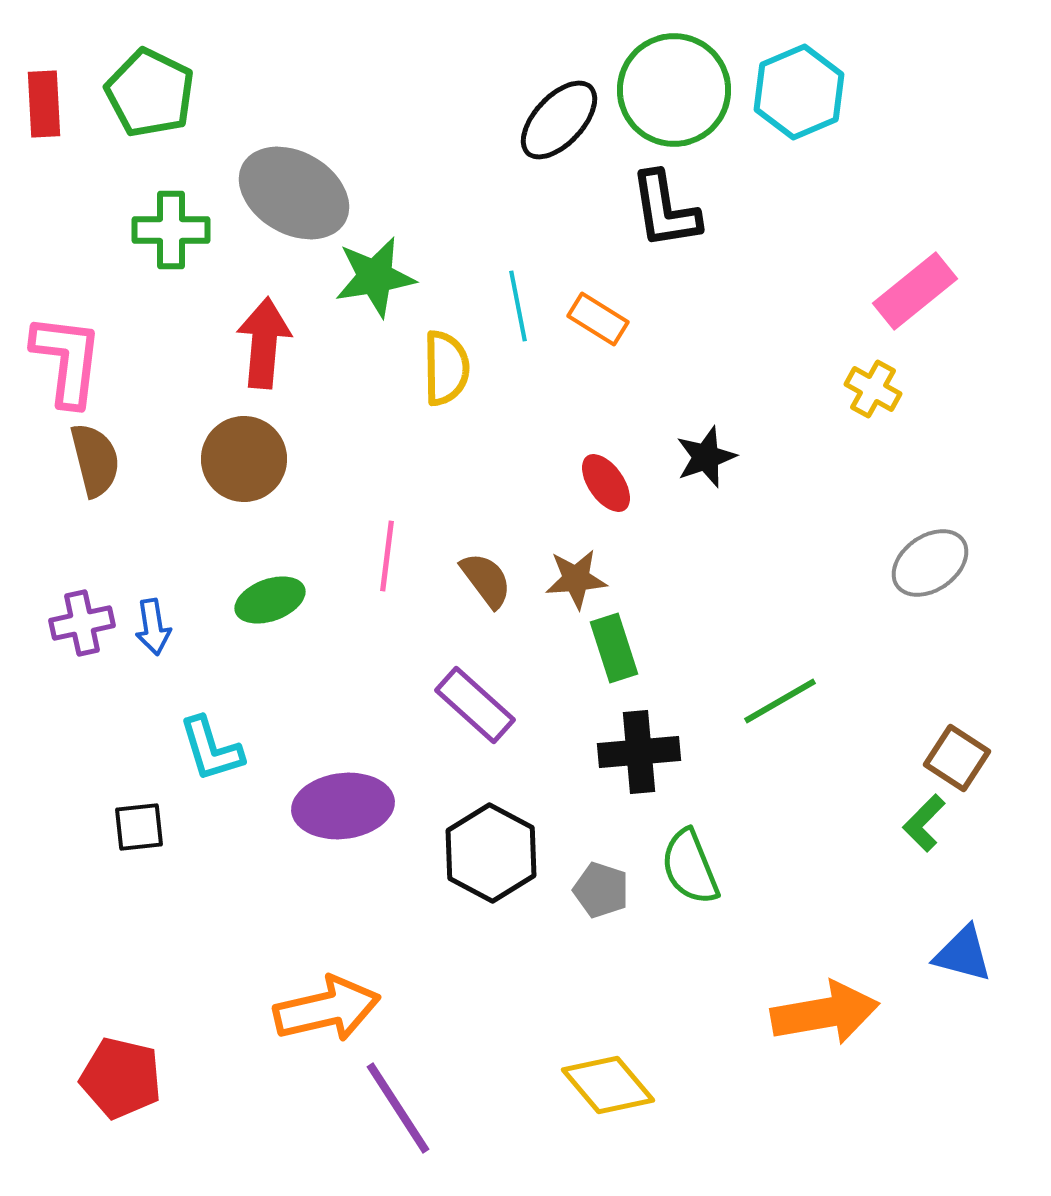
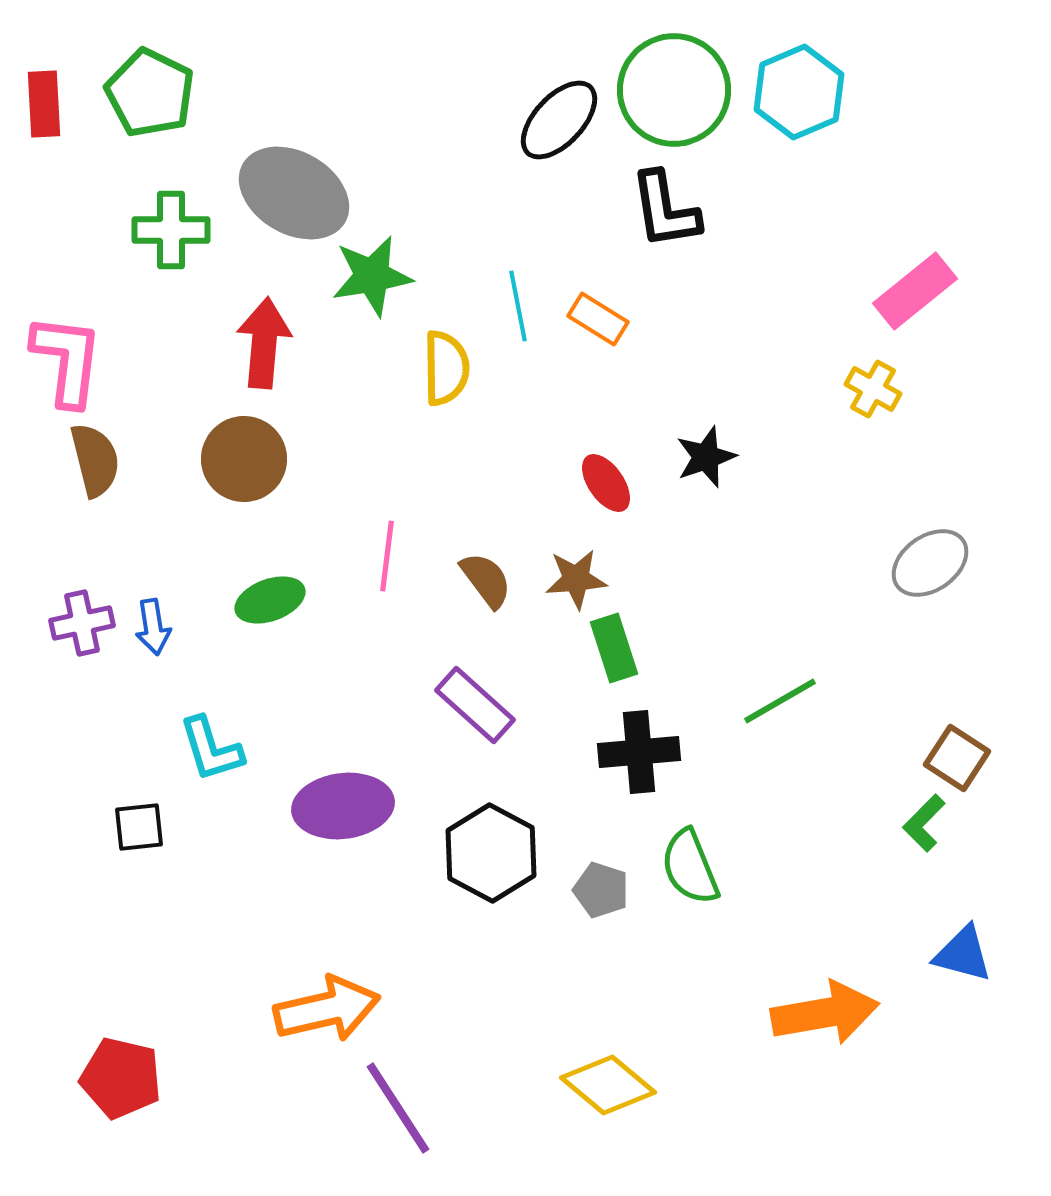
green star at (375, 277): moved 3 px left, 1 px up
yellow diamond at (608, 1085): rotated 10 degrees counterclockwise
